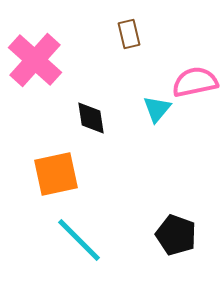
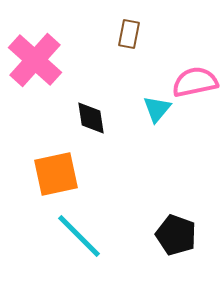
brown rectangle: rotated 24 degrees clockwise
cyan line: moved 4 px up
